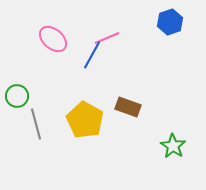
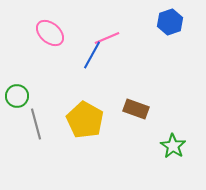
pink ellipse: moved 3 px left, 6 px up
brown rectangle: moved 8 px right, 2 px down
